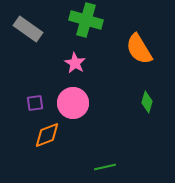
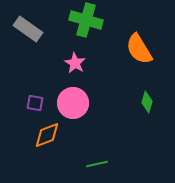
purple square: rotated 18 degrees clockwise
green line: moved 8 px left, 3 px up
